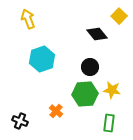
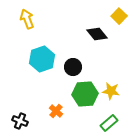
yellow arrow: moved 1 px left
black circle: moved 17 px left
yellow star: moved 1 px left, 1 px down
green rectangle: rotated 42 degrees clockwise
